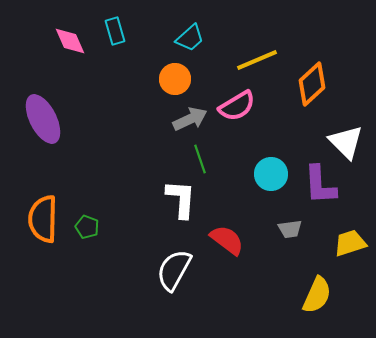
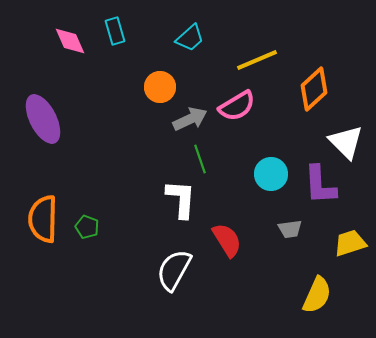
orange circle: moved 15 px left, 8 px down
orange diamond: moved 2 px right, 5 px down
red semicircle: rotated 21 degrees clockwise
